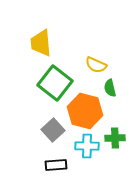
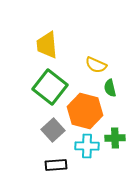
yellow trapezoid: moved 6 px right, 2 px down
green square: moved 5 px left, 4 px down
